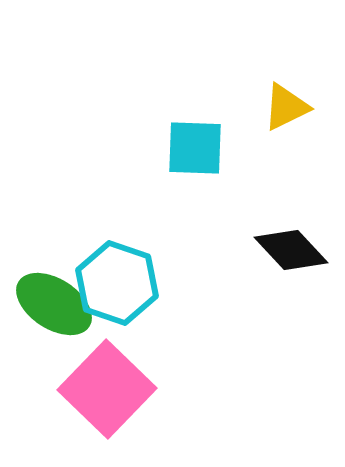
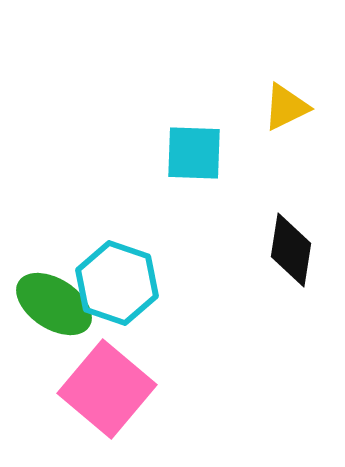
cyan square: moved 1 px left, 5 px down
black diamond: rotated 52 degrees clockwise
pink square: rotated 4 degrees counterclockwise
